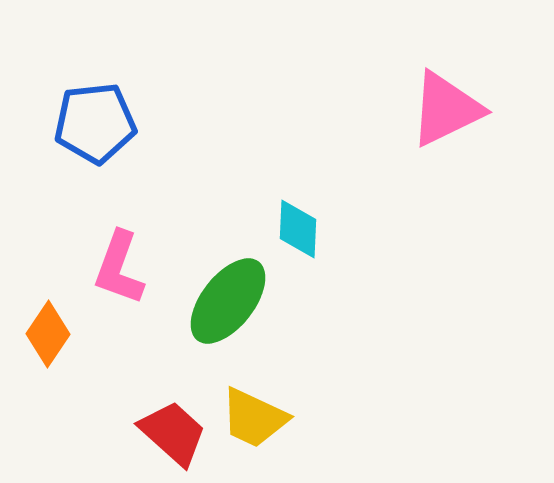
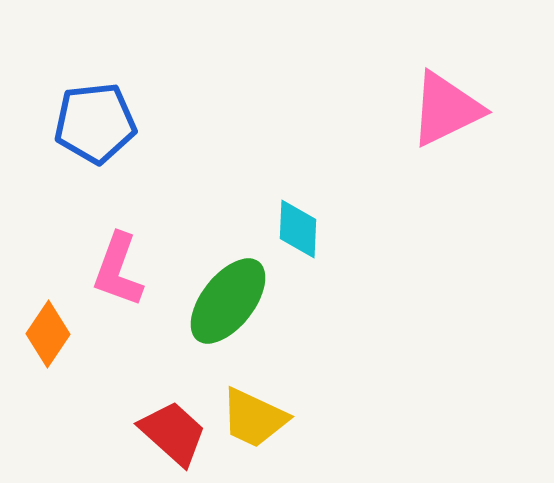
pink L-shape: moved 1 px left, 2 px down
